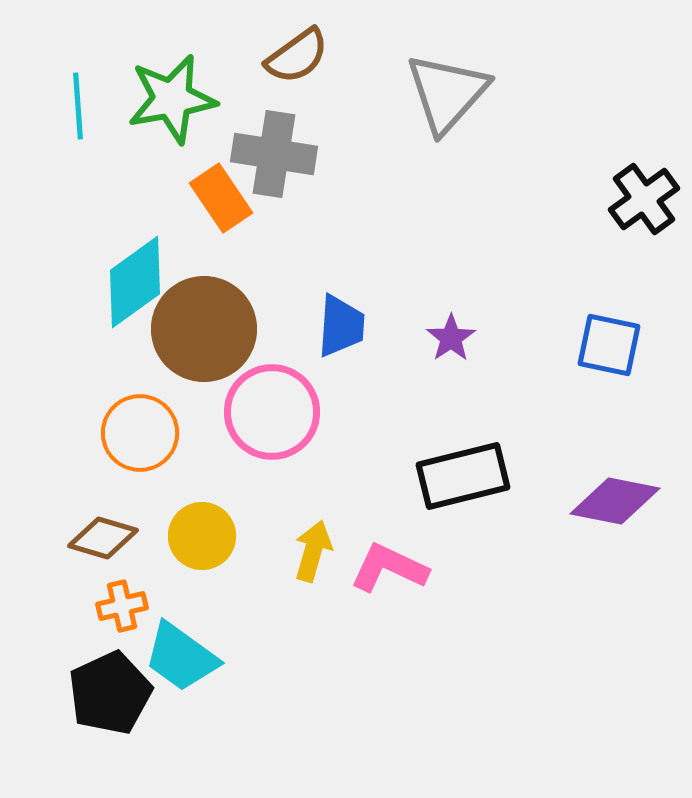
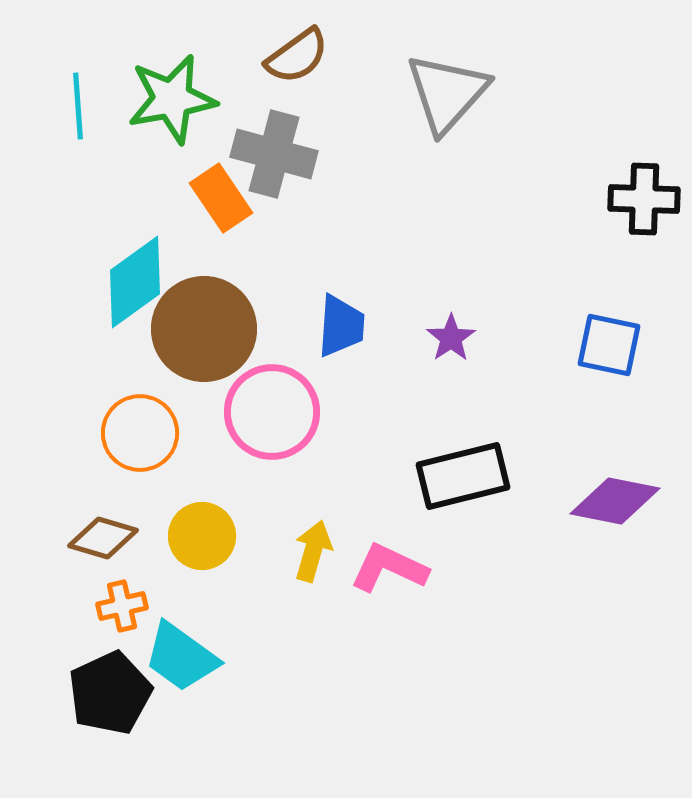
gray cross: rotated 6 degrees clockwise
black cross: rotated 38 degrees clockwise
